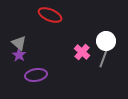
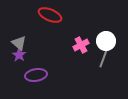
pink cross: moved 1 px left, 7 px up; rotated 21 degrees clockwise
